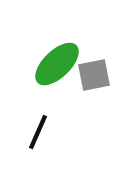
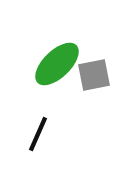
black line: moved 2 px down
